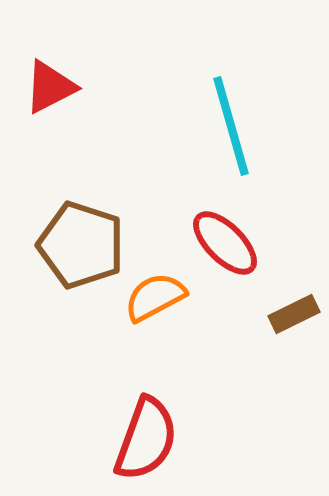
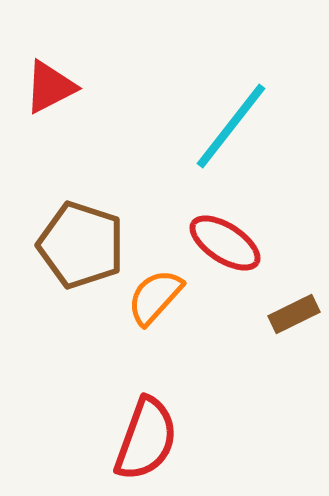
cyan line: rotated 54 degrees clockwise
red ellipse: rotated 12 degrees counterclockwise
orange semicircle: rotated 20 degrees counterclockwise
